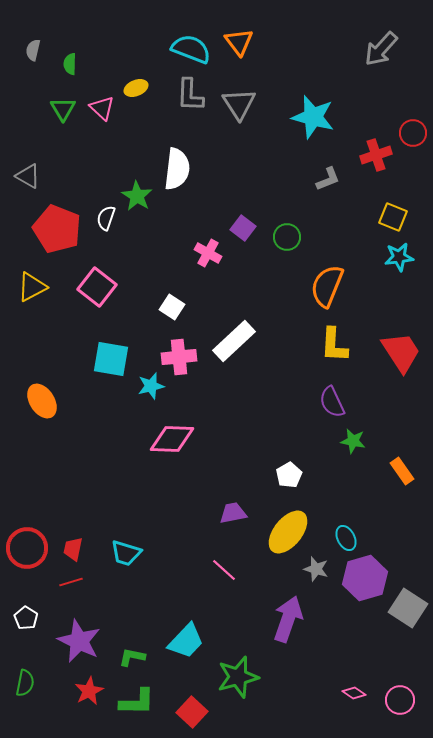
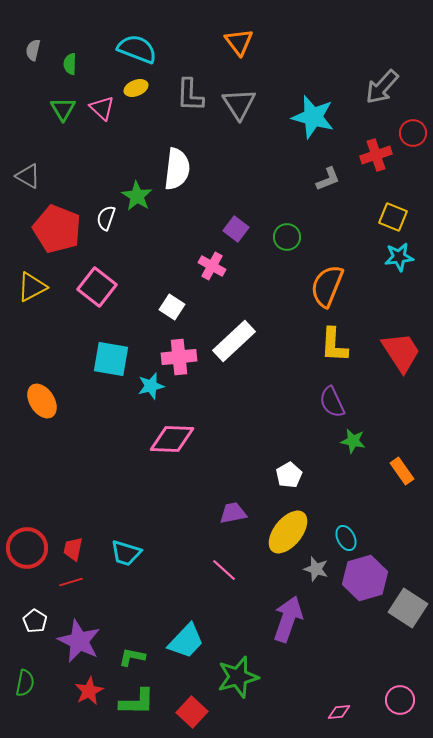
cyan semicircle at (191, 49): moved 54 px left
gray arrow at (381, 49): moved 1 px right, 38 px down
purple square at (243, 228): moved 7 px left, 1 px down
pink cross at (208, 253): moved 4 px right, 13 px down
white pentagon at (26, 618): moved 9 px right, 3 px down
pink diamond at (354, 693): moved 15 px left, 19 px down; rotated 40 degrees counterclockwise
